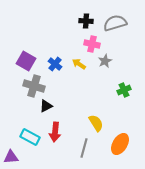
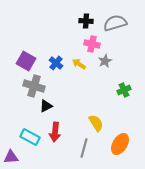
blue cross: moved 1 px right, 1 px up
